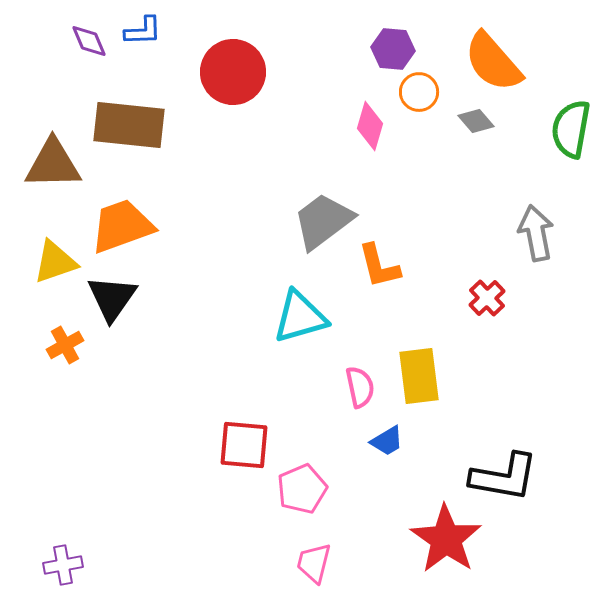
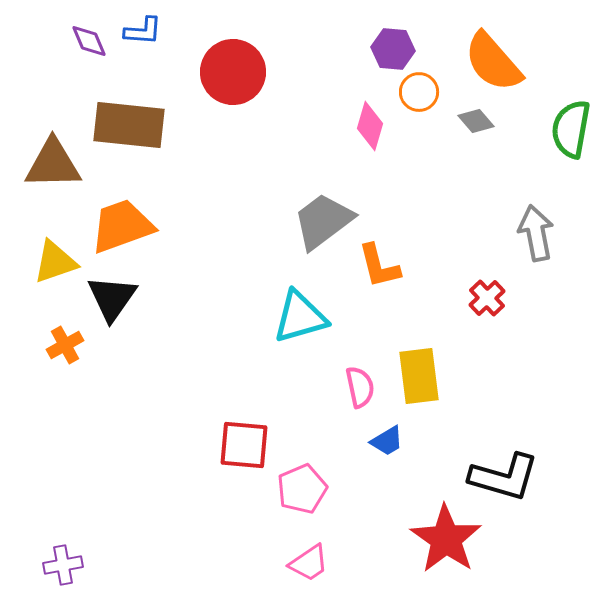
blue L-shape: rotated 6 degrees clockwise
black L-shape: rotated 6 degrees clockwise
pink trapezoid: moved 5 px left; rotated 138 degrees counterclockwise
